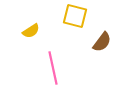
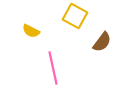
yellow square: rotated 15 degrees clockwise
yellow semicircle: rotated 60 degrees clockwise
